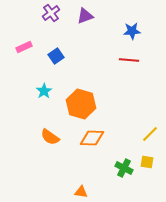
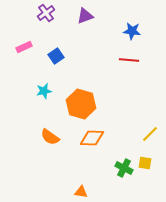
purple cross: moved 5 px left
blue star: rotated 12 degrees clockwise
cyan star: rotated 21 degrees clockwise
yellow square: moved 2 px left, 1 px down
